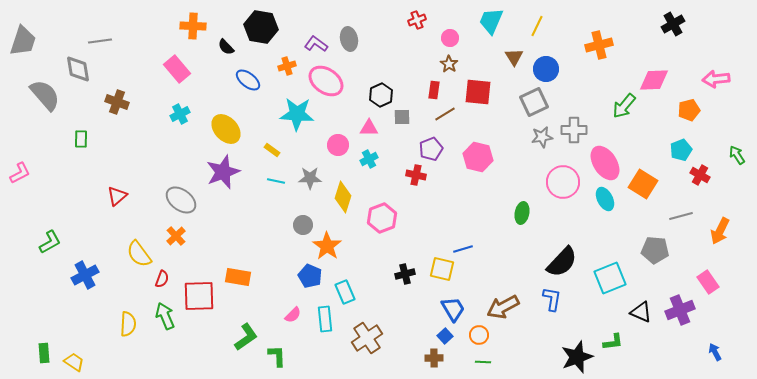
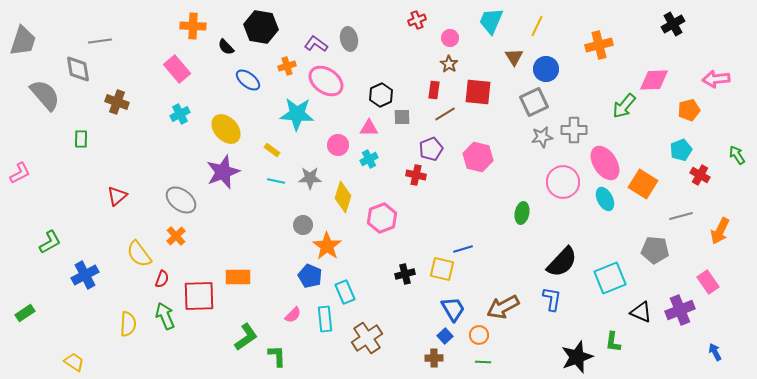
orange rectangle at (238, 277): rotated 10 degrees counterclockwise
green L-shape at (613, 342): rotated 105 degrees clockwise
green rectangle at (44, 353): moved 19 px left, 40 px up; rotated 60 degrees clockwise
